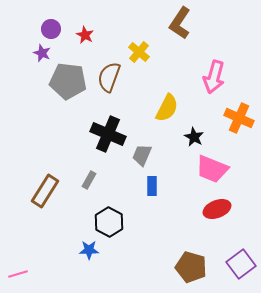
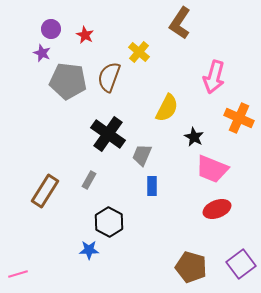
black cross: rotated 12 degrees clockwise
